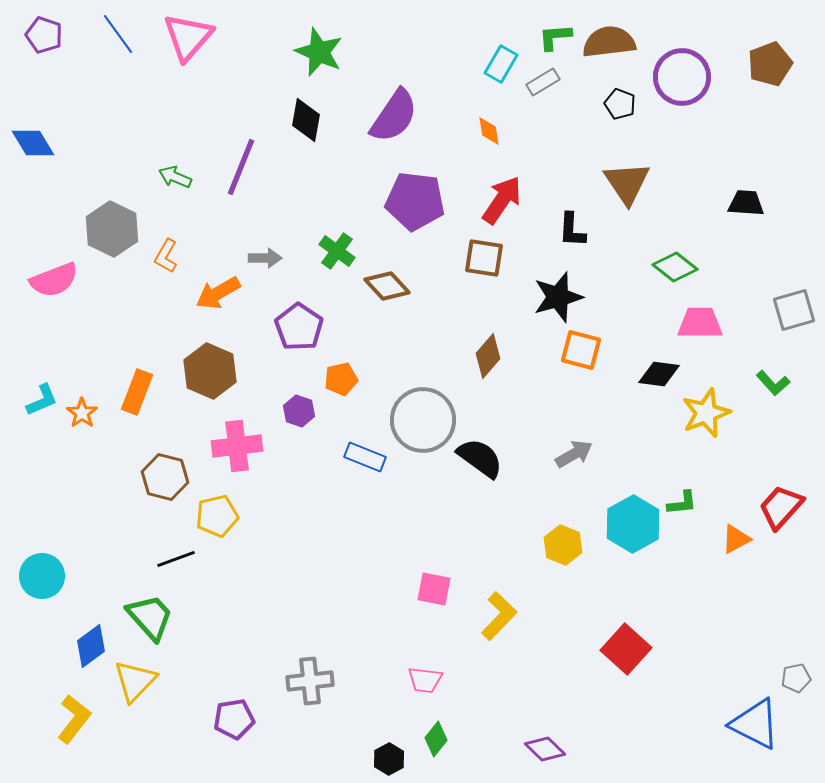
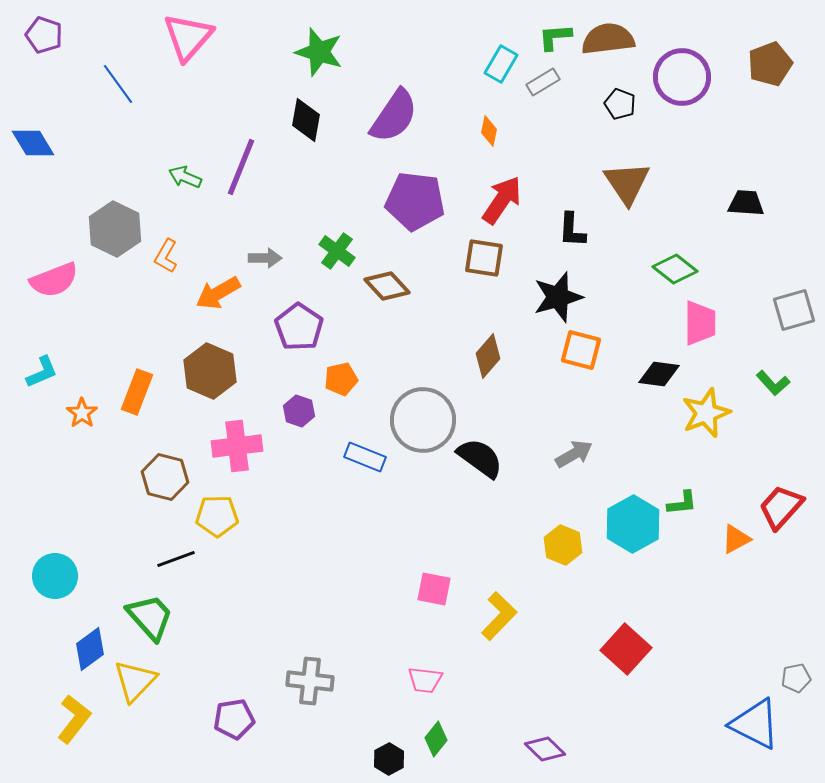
blue line at (118, 34): moved 50 px down
brown semicircle at (609, 42): moved 1 px left, 3 px up
green star at (319, 52): rotated 6 degrees counterclockwise
orange diamond at (489, 131): rotated 20 degrees clockwise
green arrow at (175, 177): moved 10 px right
gray hexagon at (112, 229): moved 3 px right
green diamond at (675, 267): moved 2 px down
pink trapezoid at (700, 323): rotated 90 degrees clockwise
cyan L-shape at (42, 400): moved 28 px up
yellow pentagon at (217, 516): rotated 12 degrees clockwise
cyan circle at (42, 576): moved 13 px right
blue diamond at (91, 646): moved 1 px left, 3 px down
gray cross at (310, 681): rotated 12 degrees clockwise
